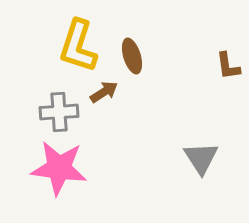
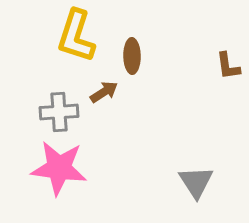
yellow L-shape: moved 2 px left, 10 px up
brown ellipse: rotated 16 degrees clockwise
gray triangle: moved 5 px left, 24 px down
